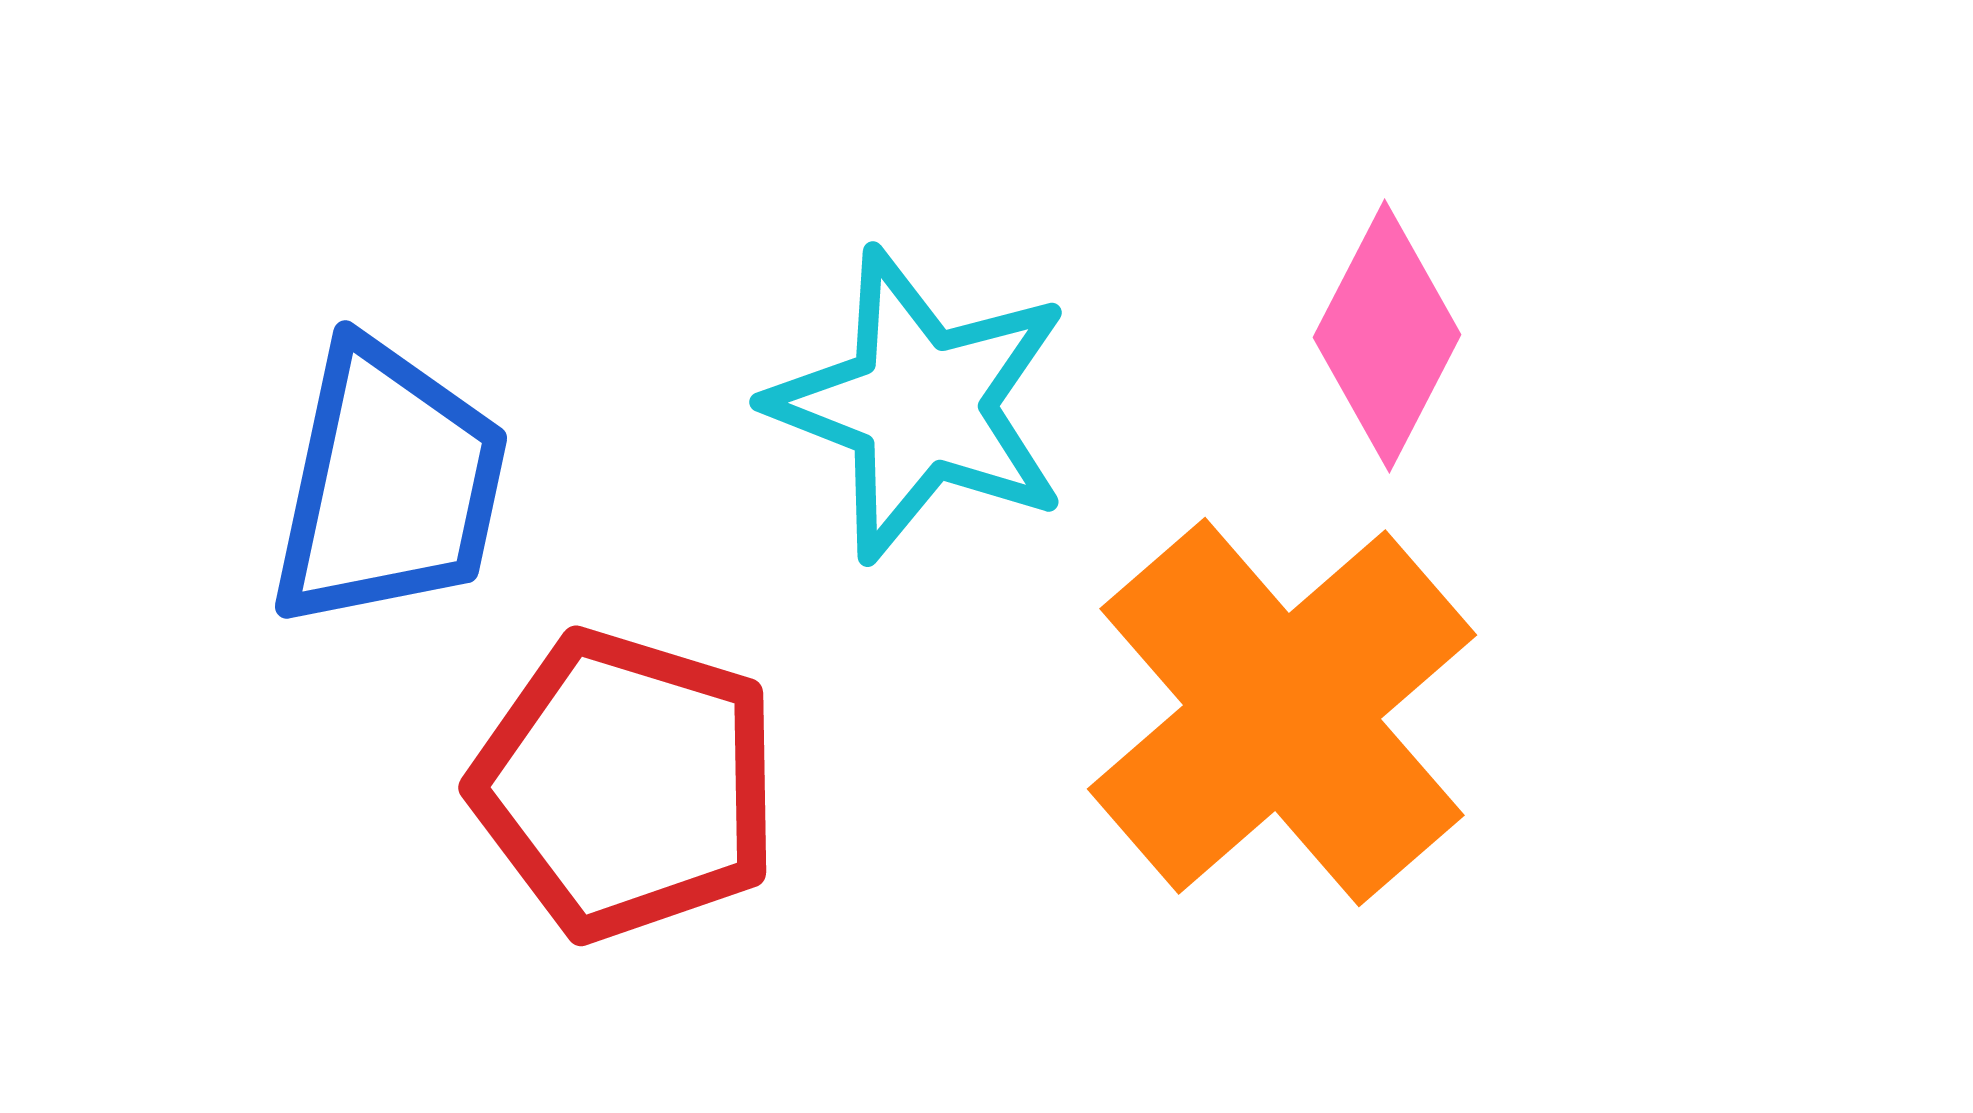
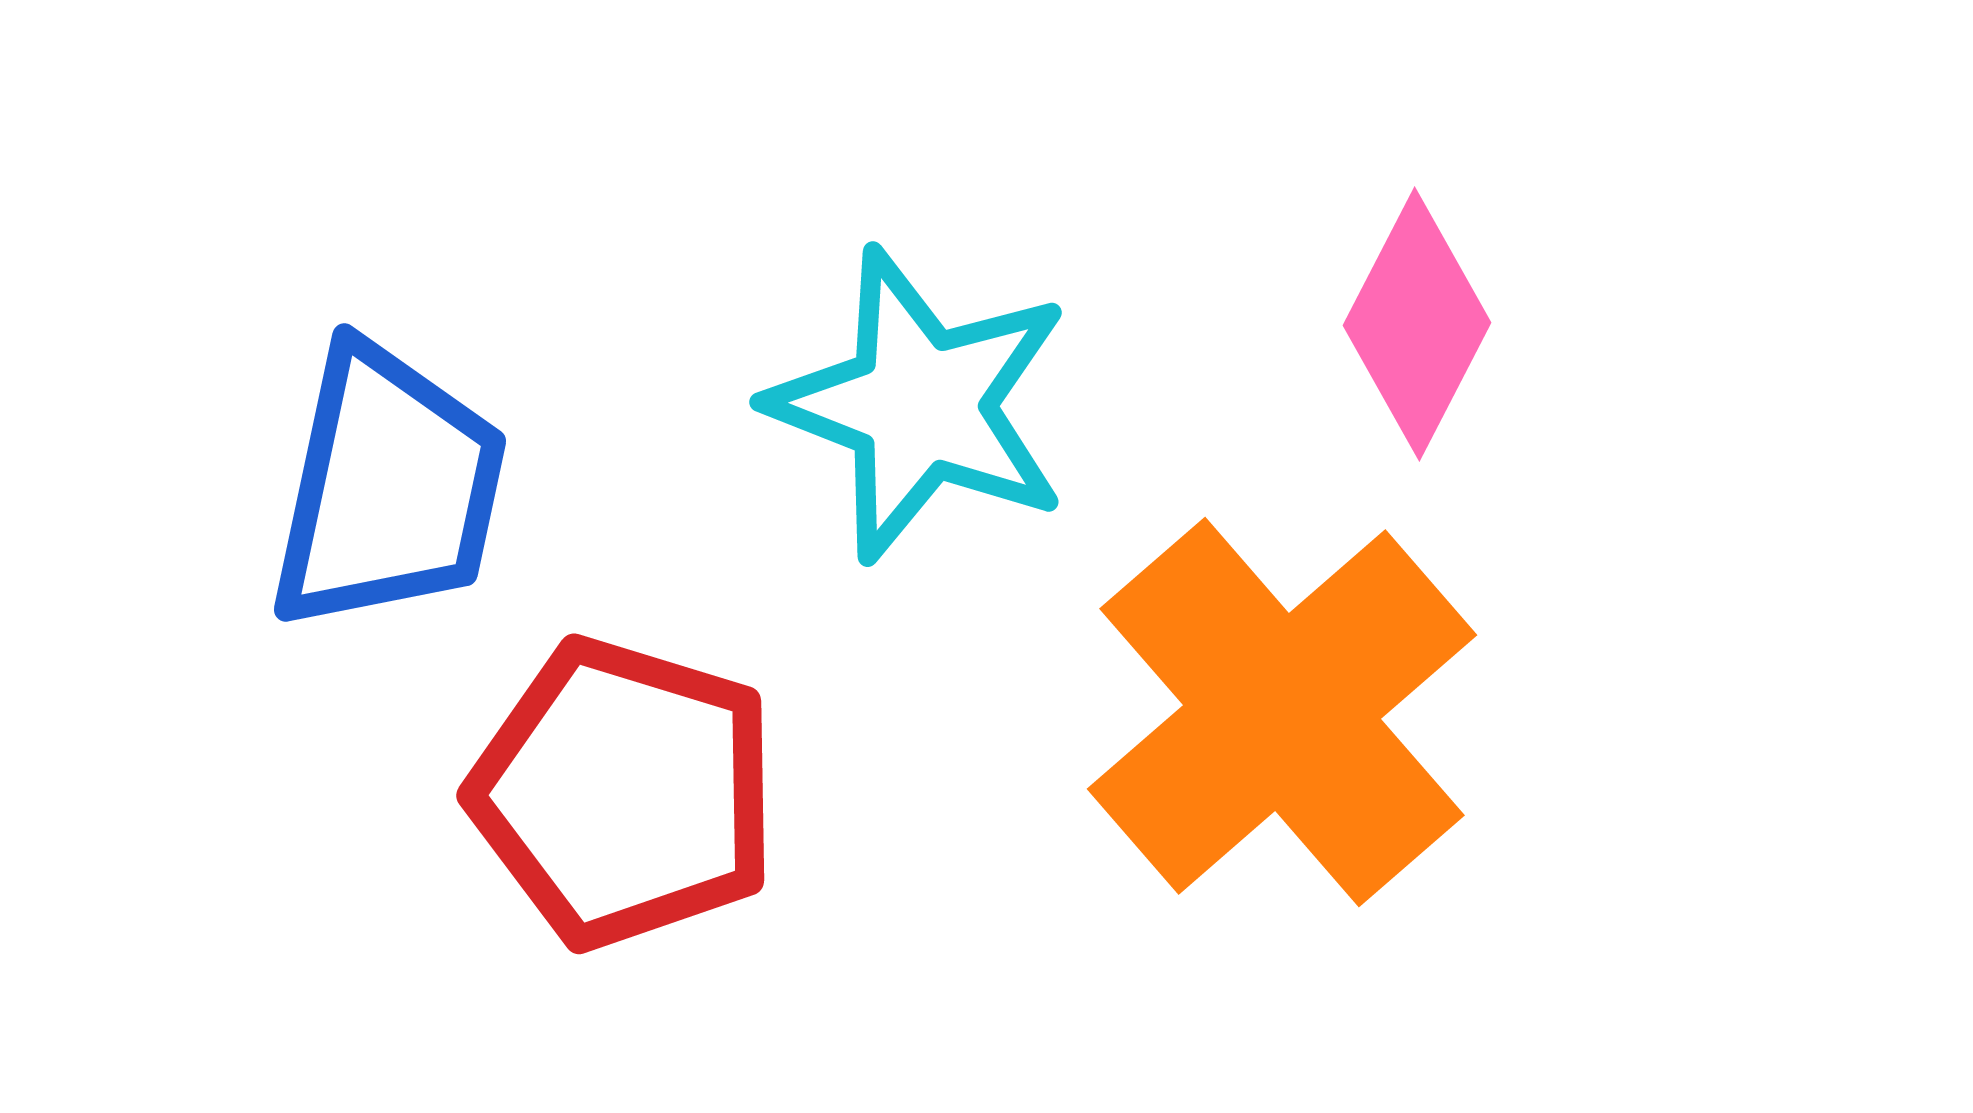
pink diamond: moved 30 px right, 12 px up
blue trapezoid: moved 1 px left, 3 px down
red pentagon: moved 2 px left, 8 px down
